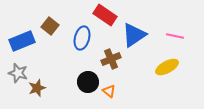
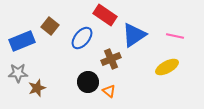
blue ellipse: rotated 25 degrees clockwise
gray star: rotated 18 degrees counterclockwise
